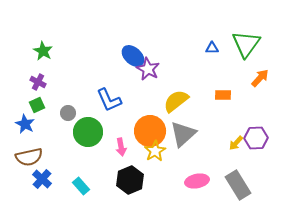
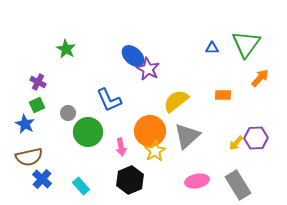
green star: moved 23 px right, 2 px up
gray triangle: moved 4 px right, 2 px down
